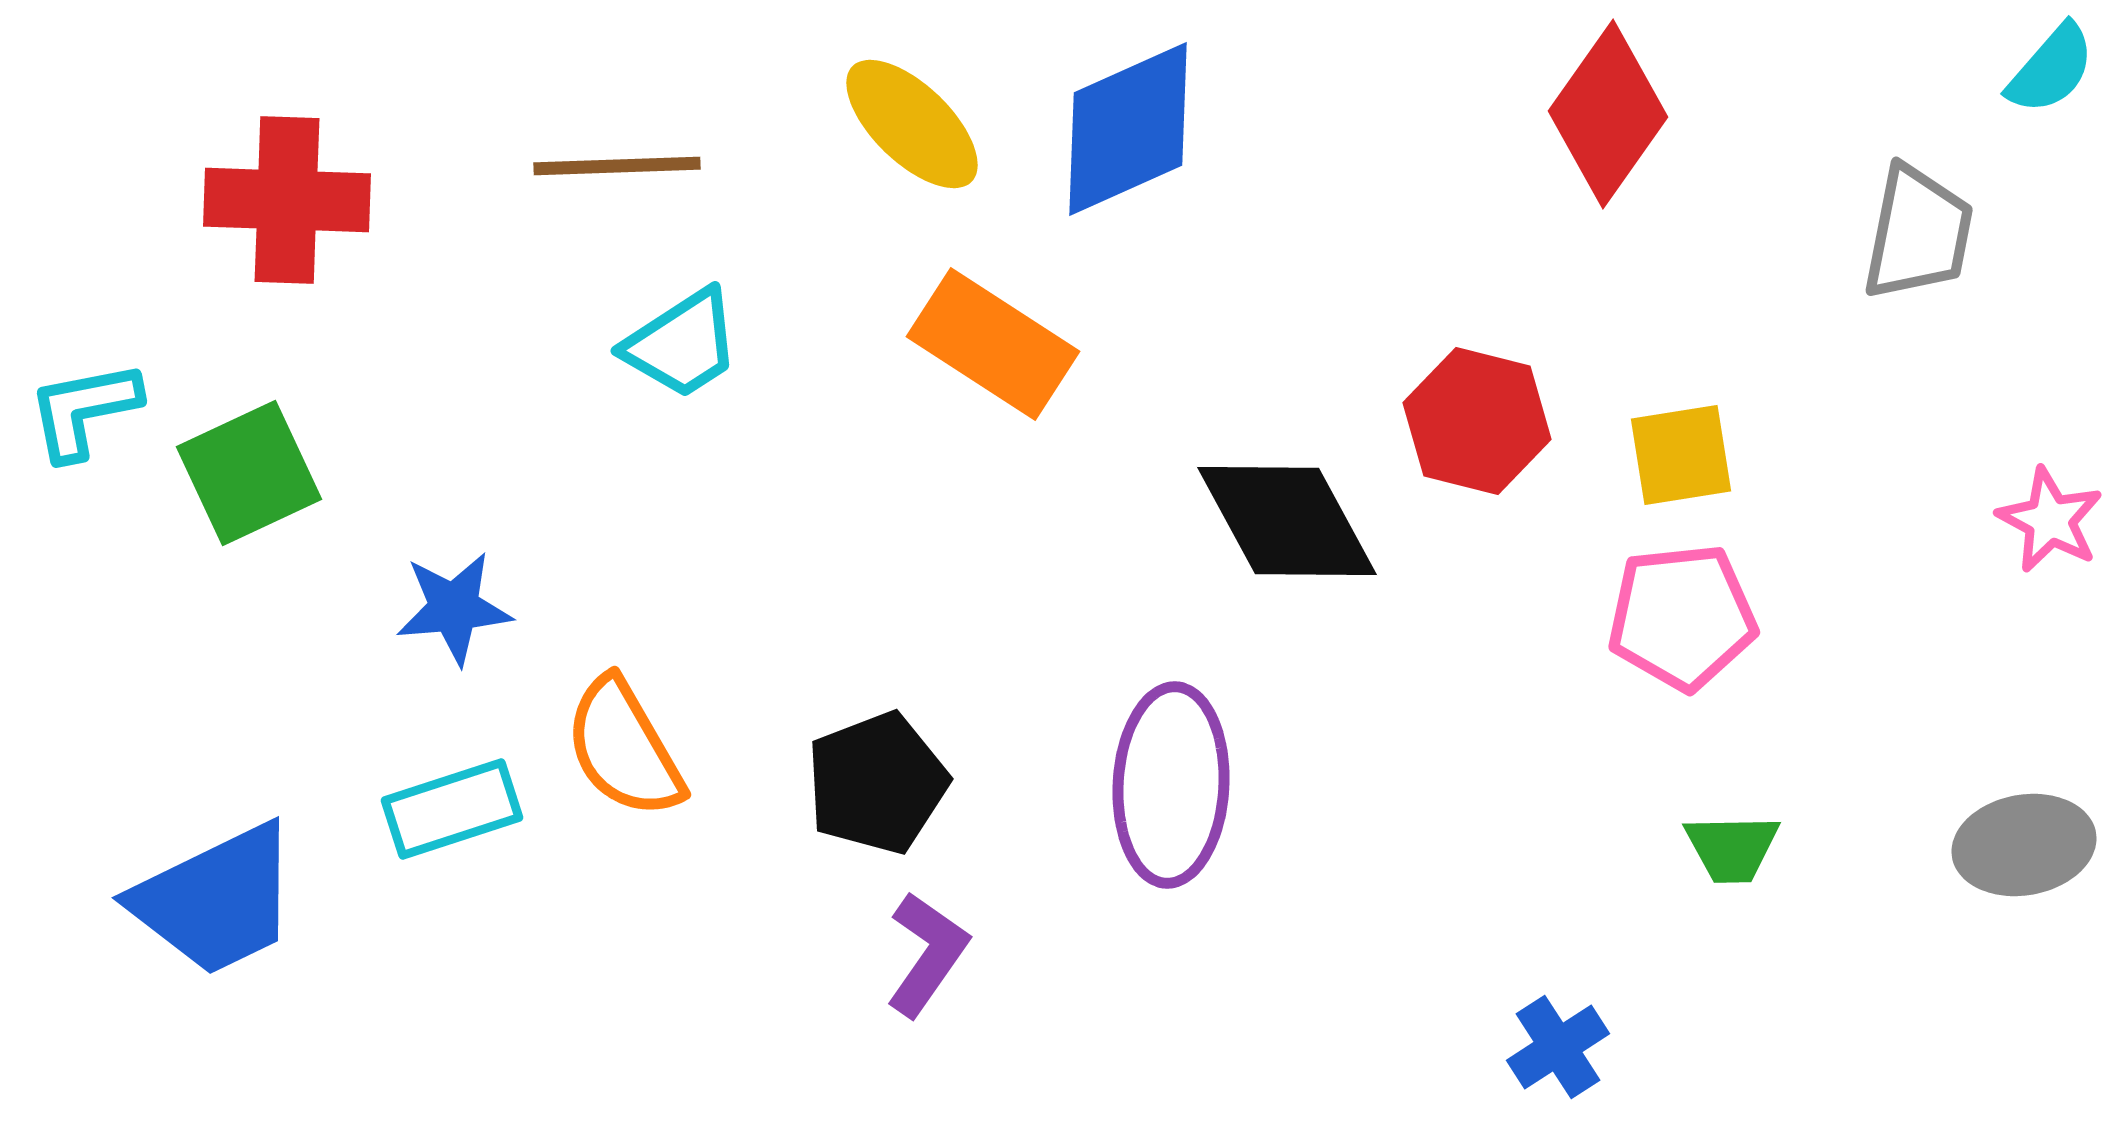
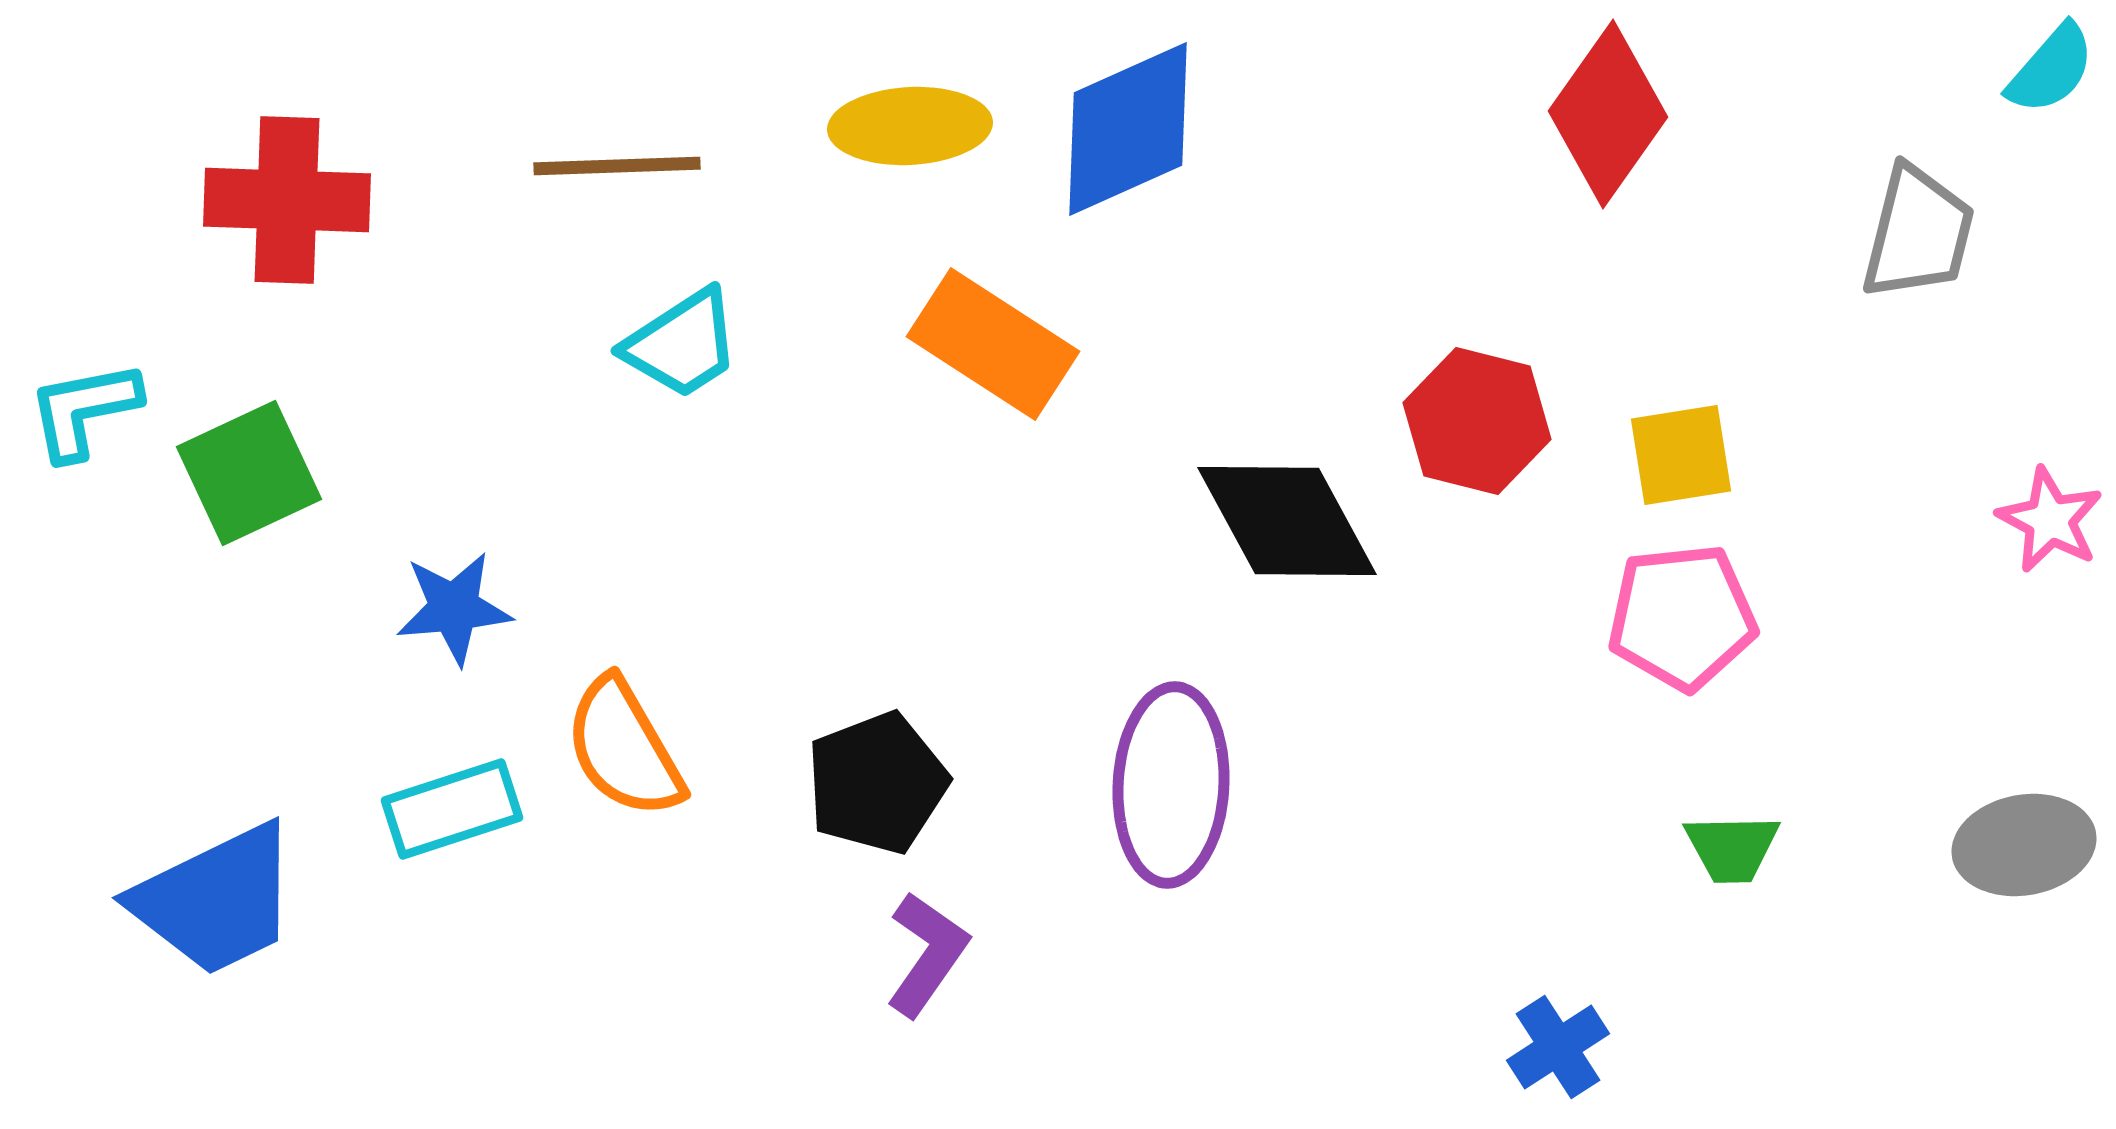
yellow ellipse: moved 2 px left, 2 px down; rotated 47 degrees counterclockwise
gray trapezoid: rotated 3 degrees clockwise
